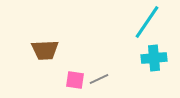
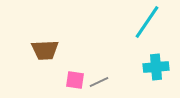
cyan cross: moved 2 px right, 9 px down
gray line: moved 3 px down
